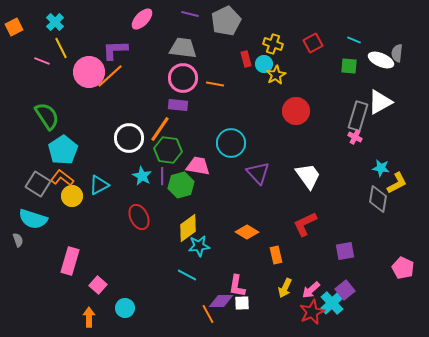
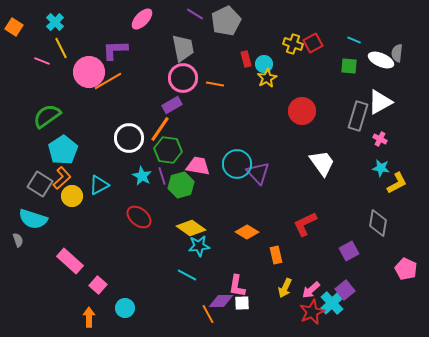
purple line at (190, 14): moved 5 px right; rotated 18 degrees clockwise
orange square at (14, 27): rotated 30 degrees counterclockwise
yellow cross at (273, 44): moved 20 px right
gray trapezoid at (183, 48): rotated 72 degrees clockwise
yellow star at (276, 75): moved 9 px left, 3 px down
orange line at (110, 76): moved 2 px left, 5 px down; rotated 12 degrees clockwise
purple rectangle at (178, 105): moved 6 px left; rotated 36 degrees counterclockwise
red circle at (296, 111): moved 6 px right
green semicircle at (47, 116): rotated 92 degrees counterclockwise
pink cross at (355, 137): moved 25 px right, 2 px down
cyan circle at (231, 143): moved 6 px right, 21 px down
purple line at (162, 176): rotated 18 degrees counterclockwise
white trapezoid at (308, 176): moved 14 px right, 13 px up
orange L-shape at (62, 178): rotated 100 degrees clockwise
gray square at (38, 184): moved 2 px right
gray diamond at (378, 199): moved 24 px down
red ellipse at (139, 217): rotated 25 degrees counterclockwise
yellow diamond at (188, 228): moved 3 px right; rotated 72 degrees clockwise
purple square at (345, 251): moved 4 px right; rotated 18 degrees counterclockwise
pink rectangle at (70, 261): rotated 64 degrees counterclockwise
pink pentagon at (403, 268): moved 3 px right, 1 px down
